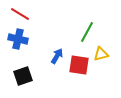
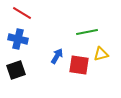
red line: moved 2 px right, 1 px up
green line: rotated 50 degrees clockwise
black square: moved 7 px left, 6 px up
